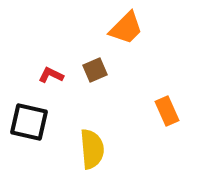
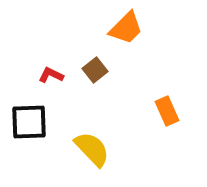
brown square: rotated 15 degrees counterclockwise
black square: rotated 15 degrees counterclockwise
yellow semicircle: rotated 39 degrees counterclockwise
